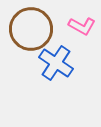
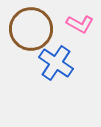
pink L-shape: moved 2 px left, 2 px up
